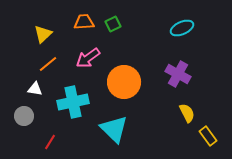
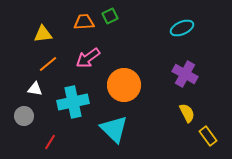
green square: moved 3 px left, 8 px up
yellow triangle: rotated 36 degrees clockwise
purple cross: moved 7 px right
orange circle: moved 3 px down
